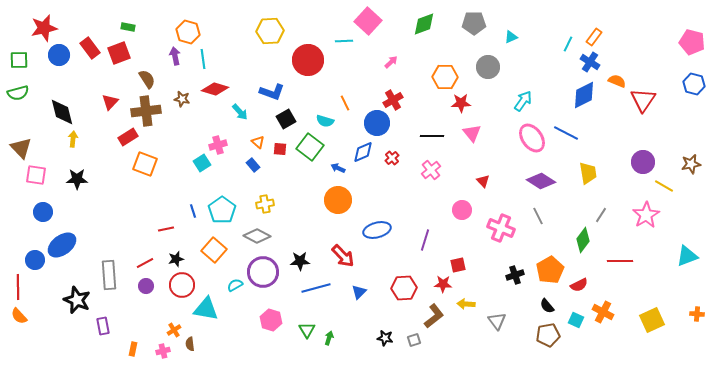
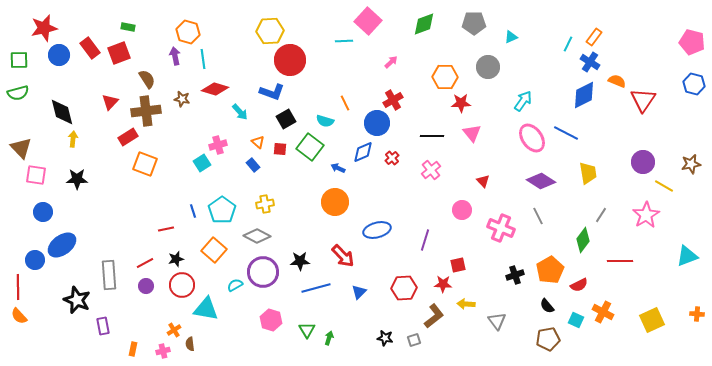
red circle at (308, 60): moved 18 px left
orange circle at (338, 200): moved 3 px left, 2 px down
brown pentagon at (548, 335): moved 4 px down
